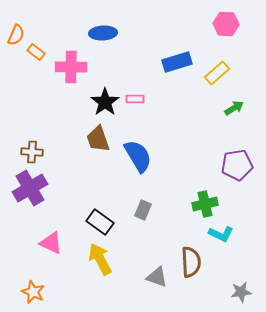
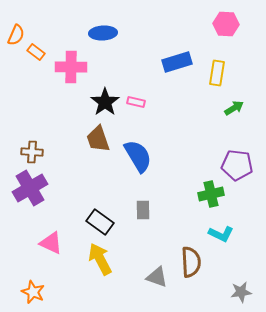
yellow rectangle: rotated 40 degrees counterclockwise
pink rectangle: moved 1 px right, 3 px down; rotated 12 degrees clockwise
purple pentagon: rotated 16 degrees clockwise
green cross: moved 6 px right, 10 px up
gray rectangle: rotated 24 degrees counterclockwise
